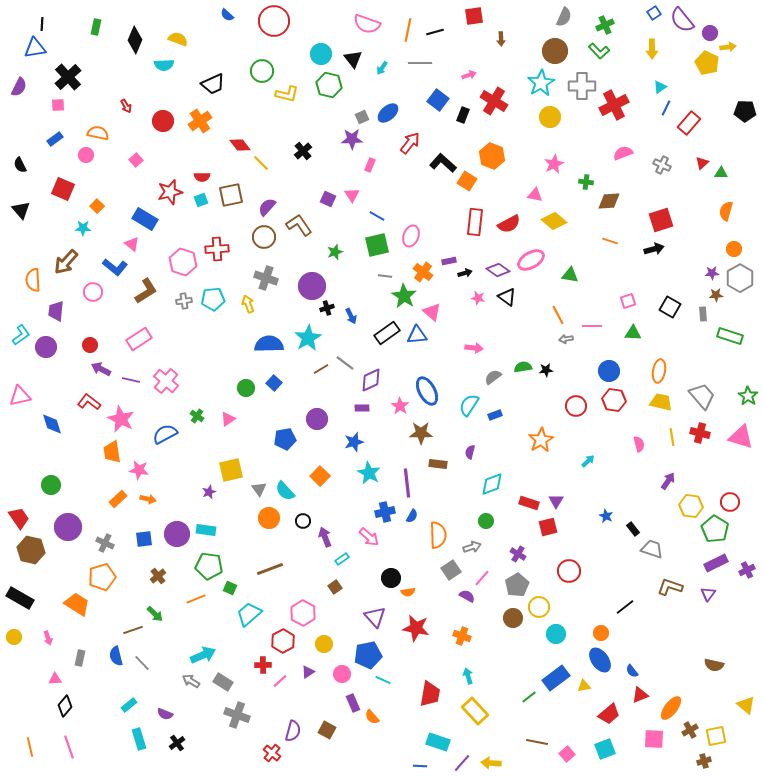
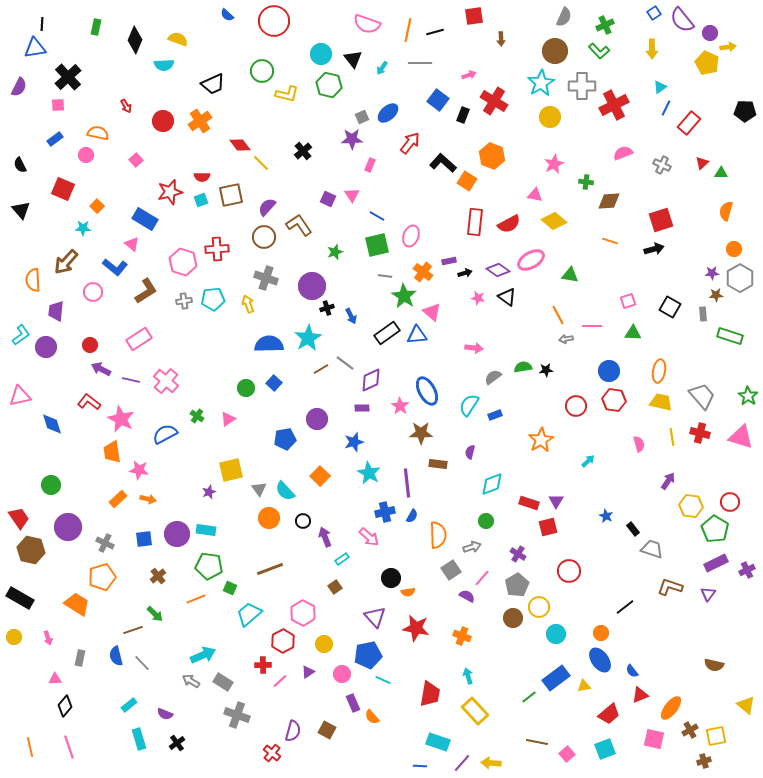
pink square at (654, 739): rotated 10 degrees clockwise
